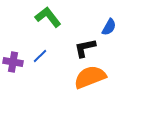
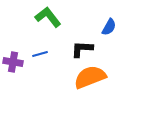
black L-shape: moved 3 px left, 1 px down; rotated 15 degrees clockwise
blue line: moved 2 px up; rotated 28 degrees clockwise
